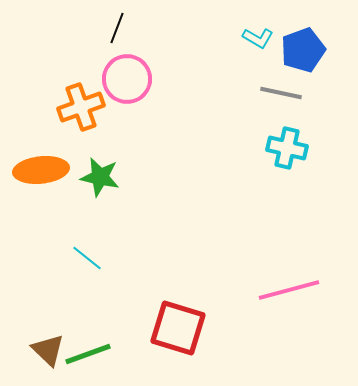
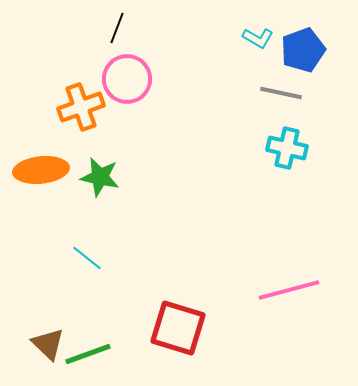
brown triangle: moved 6 px up
